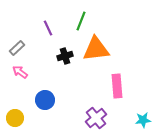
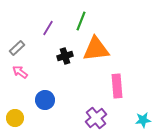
purple line: rotated 56 degrees clockwise
